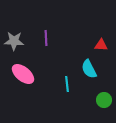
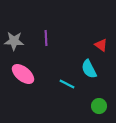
red triangle: rotated 32 degrees clockwise
cyan line: rotated 56 degrees counterclockwise
green circle: moved 5 px left, 6 px down
